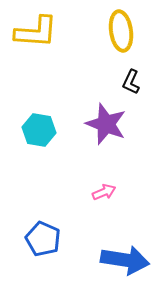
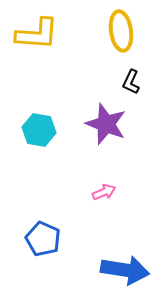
yellow L-shape: moved 1 px right, 2 px down
blue arrow: moved 10 px down
